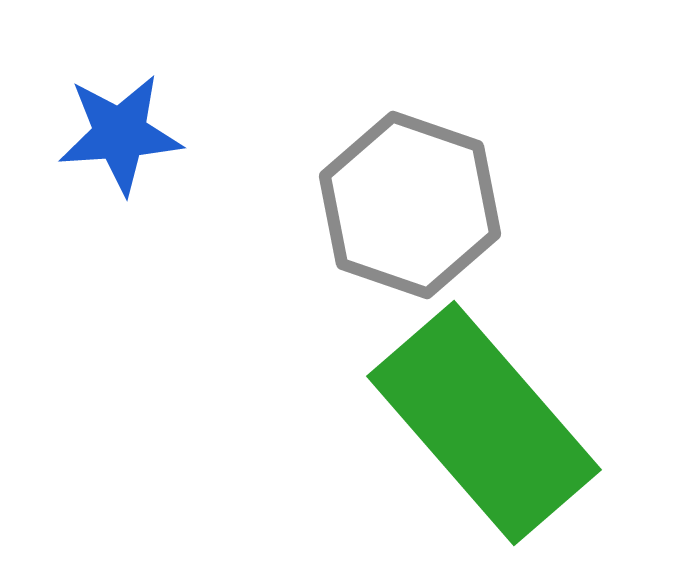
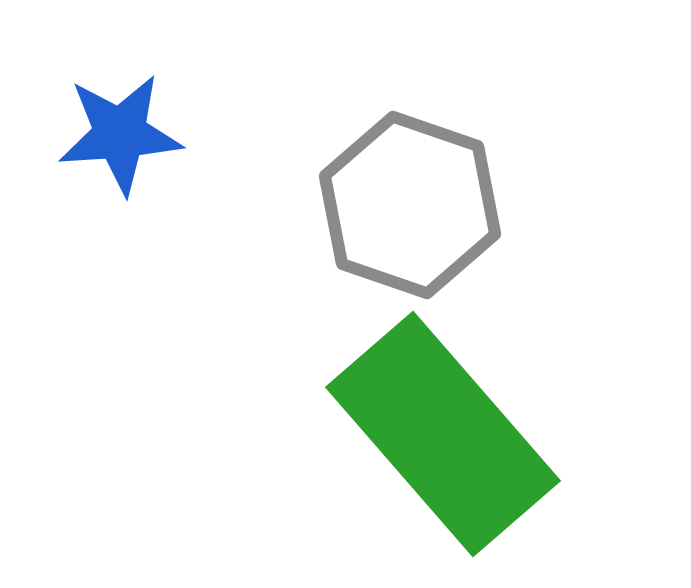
green rectangle: moved 41 px left, 11 px down
